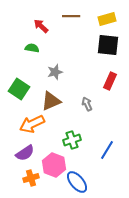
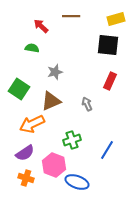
yellow rectangle: moved 9 px right
orange cross: moved 5 px left; rotated 35 degrees clockwise
blue ellipse: rotated 30 degrees counterclockwise
